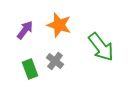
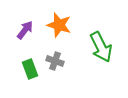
green arrow: rotated 12 degrees clockwise
gray cross: rotated 18 degrees counterclockwise
